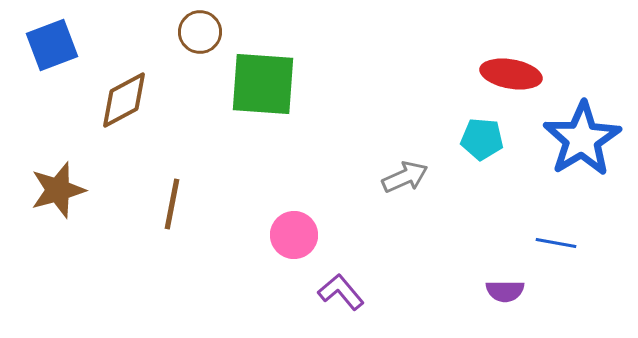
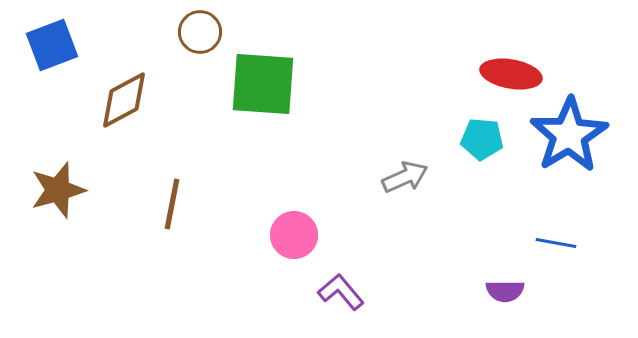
blue star: moved 13 px left, 4 px up
